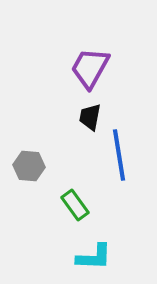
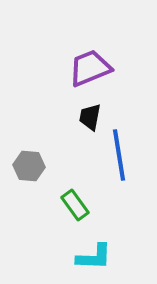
purple trapezoid: rotated 39 degrees clockwise
